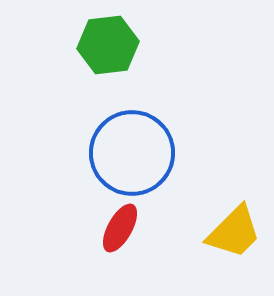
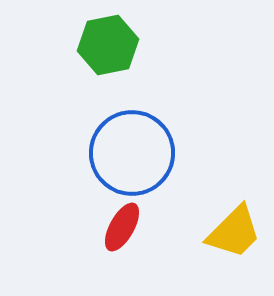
green hexagon: rotated 4 degrees counterclockwise
red ellipse: moved 2 px right, 1 px up
